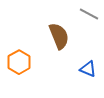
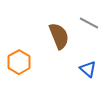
gray line: moved 9 px down
blue triangle: rotated 18 degrees clockwise
